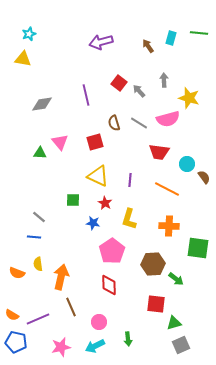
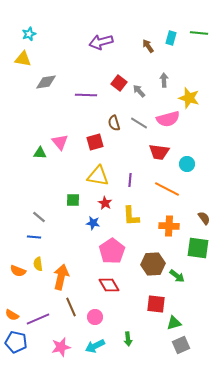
purple line at (86, 95): rotated 75 degrees counterclockwise
gray diamond at (42, 104): moved 4 px right, 22 px up
yellow triangle at (98, 176): rotated 15 degrees counterclockwise
brown semicircle at (204, 177): moved 41 px down
yellow L-shape at (129, 219): moved 2 px right, 3 px up; rotated 20 degrees counterclockwise
orange semicircle at (17, 273): moved 1 px right, 2 px up
green arrow at (176, 279): moved 1 px right, 3 px up
red diamond at (109, 285): rotated 30 degrees counterclockwise
pink circle at (99, 322): moved 4 px left, 5 px up
